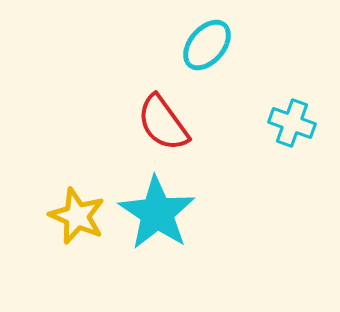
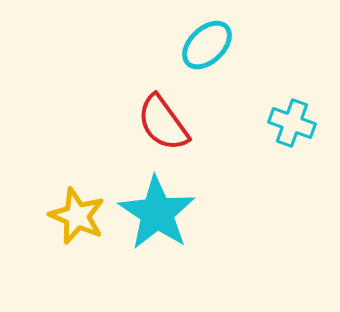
cyan ellipse: rotated 6 degrees clockwise
